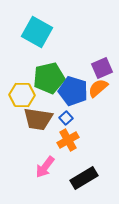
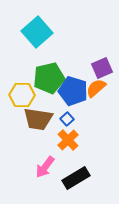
cyan square: rotated 20 degrees clockwise
orange semicircle: moved 2 px left
blue square: moved 1 px right, 1 px down
orange cross: rotated 15 degrees counterclockwise
black rectangle: moved 8 px left
